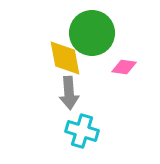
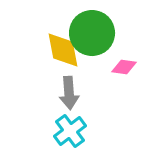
yellow diamond: moved 2 px left, 8 px up
cyan cross: moved 12 px left; rotated 36 degrees clockwise
